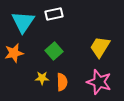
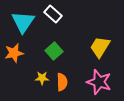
white rectangle: moved 1 px left; rotated 54 degrees clockwise
